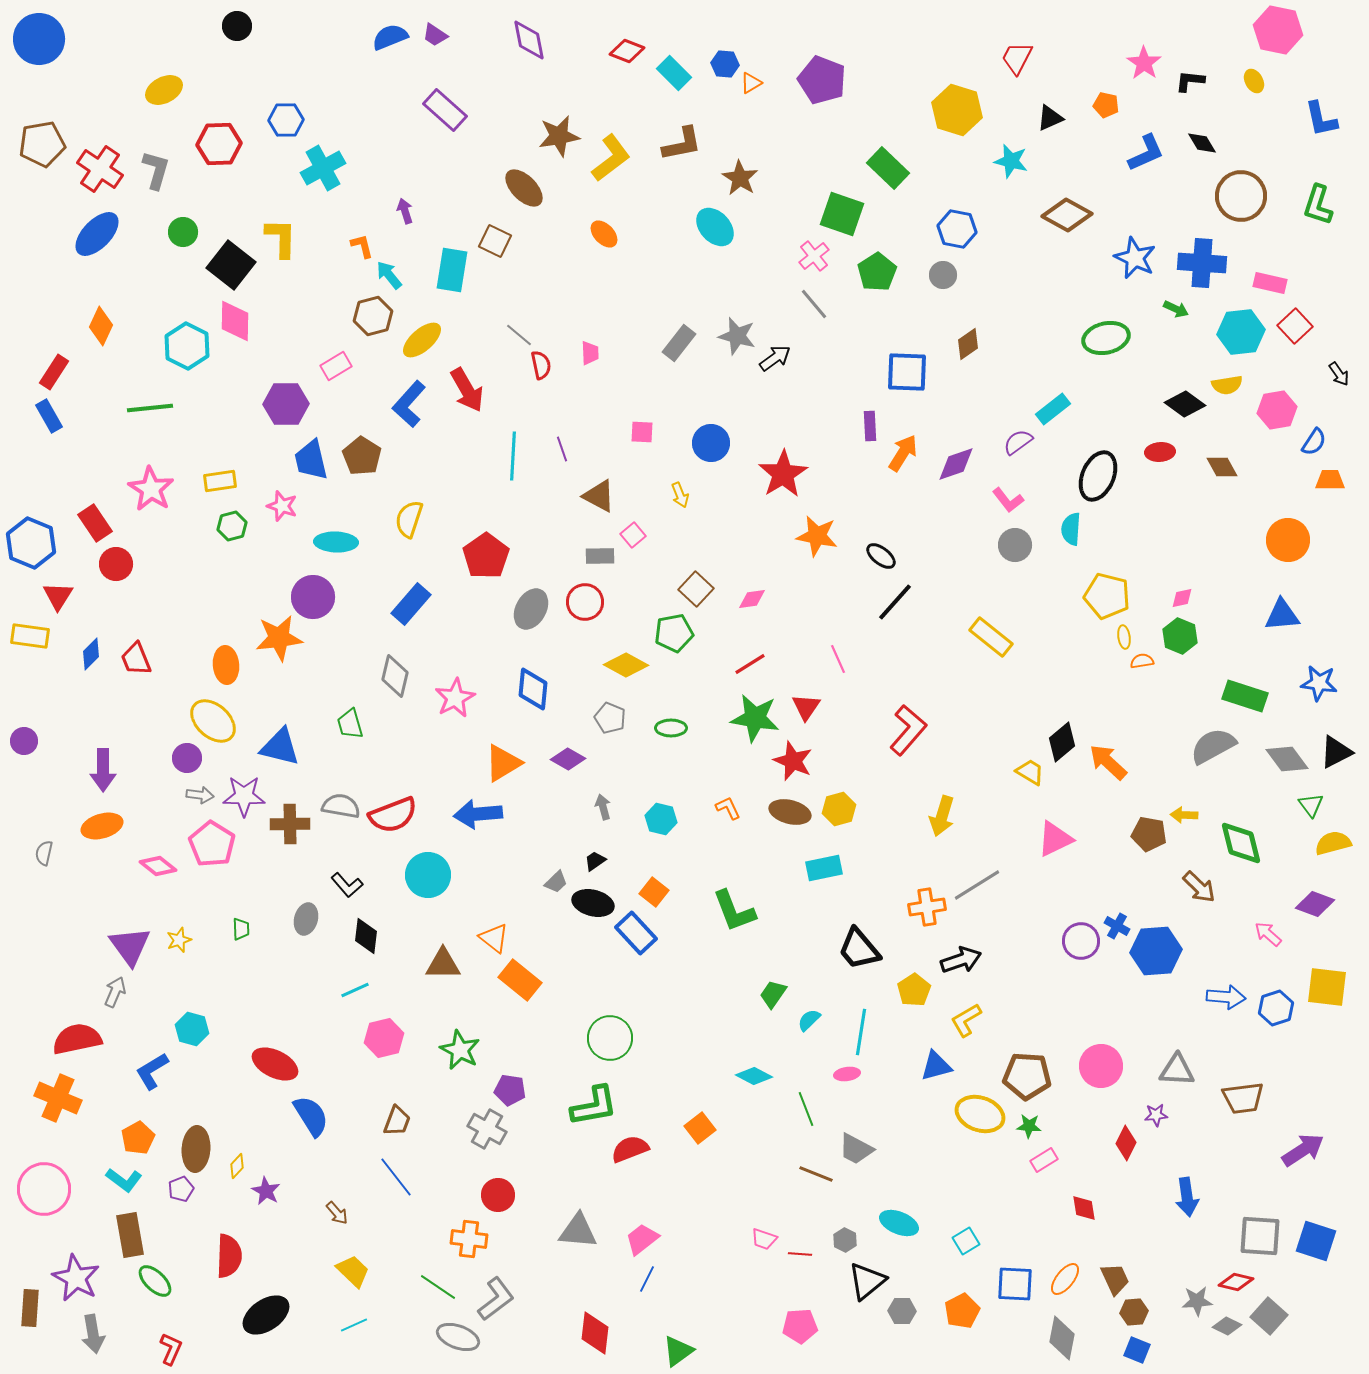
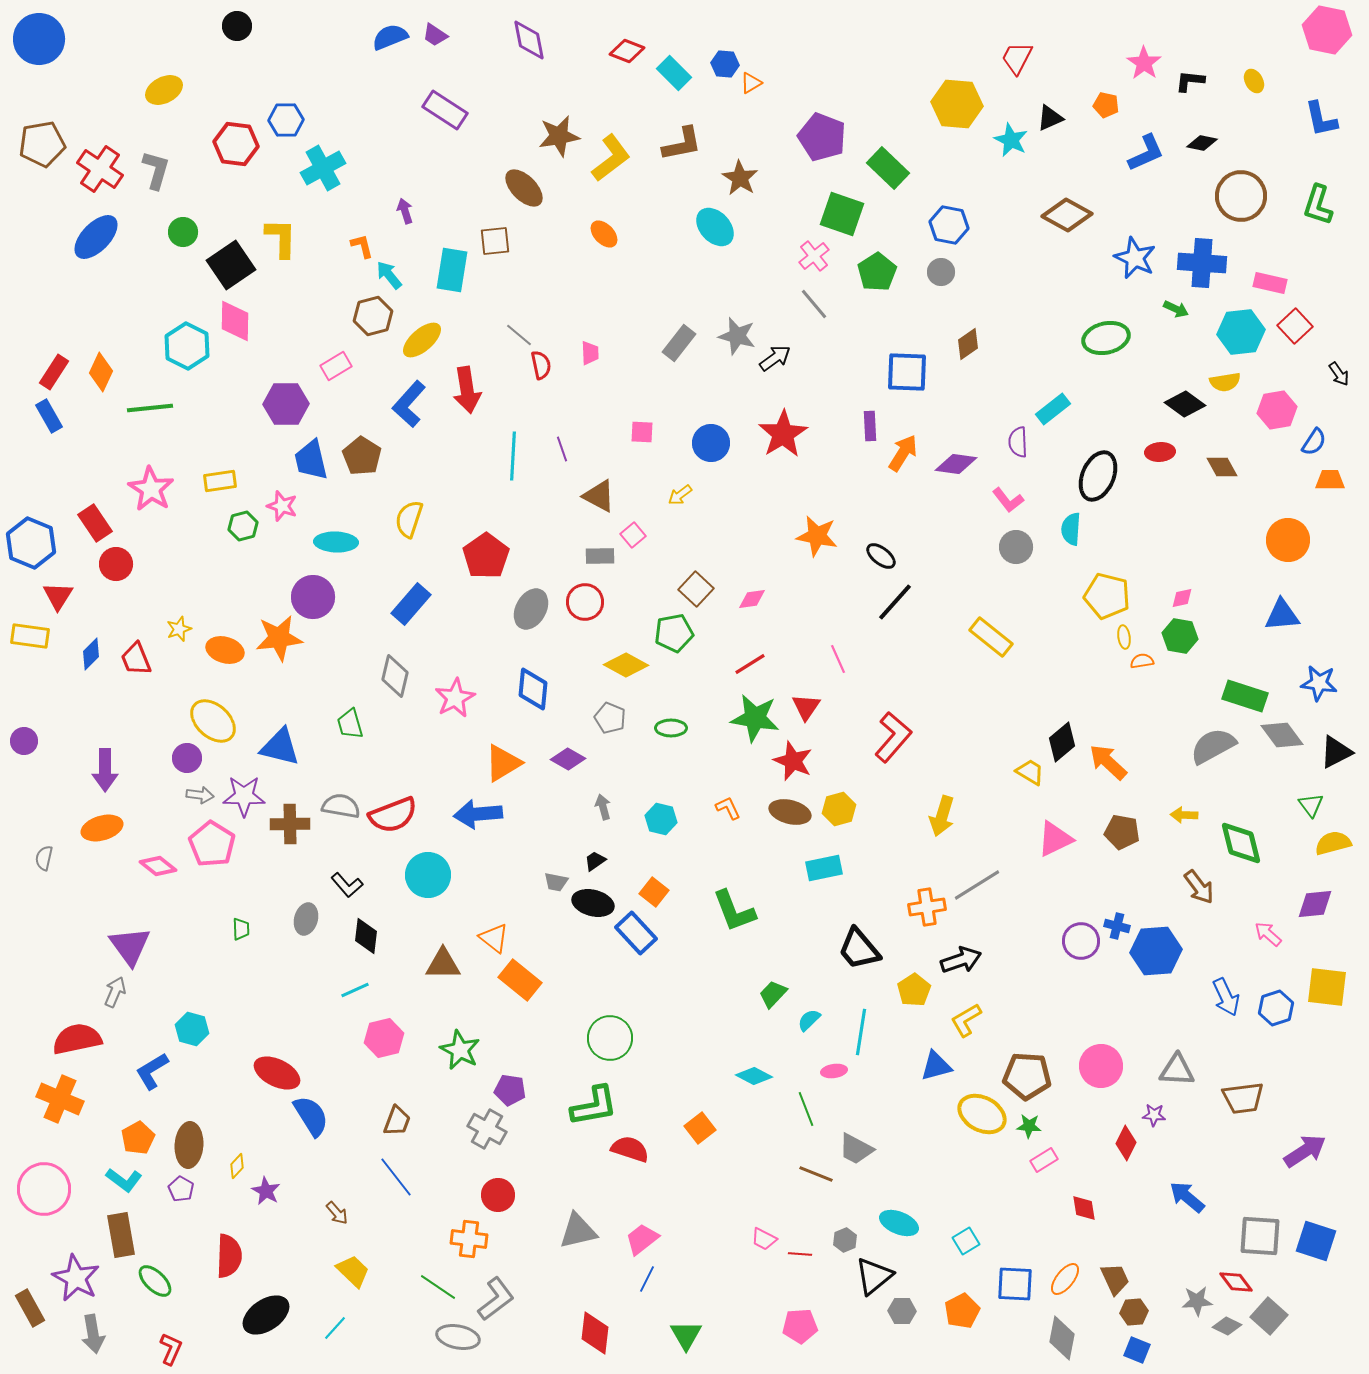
pink hexagon at (1278, 30): moved 49 px right
purple pentagon at (822, 80): moved 57 px down
purple rectangle at (445, 110): rotated 9 degrees counterclockwise
yellow hexagon at (957, 110): moved 6 px up; rotated 12 degrees counterclockwise
black diamond at (1202, 143): rotated 48 degrees counterclockwise
red hexagon at (219, 144): moved 17 px right; rotated 9 degrees clockwise
cyan star at (1011, 161): moved 21 px up; rotated 12 degrees clockwise
blue hexagon at (957, 229): moved 8 px left, 4 px up
blue ellipse at (97, 234): moved 1 px left, 3 px down
brown square at (495, 241): rotated 32 degrees counterclockwise
black square at (231, 265): rotated 18 degrees clockwise
gray circle at (943, 275): moved 2 px left, 3 px up
orange diamond at (101, 326): moved 46 px down
yellow semicircle at (1227, 385): moved 2 px left, 3 px up
red arrow at (467, 390): rotated 21 degrees clockwise
purple semicircle at (1018, 442): rotated 56 degrees counterclockwise
purple diamond at (956, 464): rotated 27 degrees clockwise
red star at (783, 474): moved 40 px up
yellow arrow at (680, 495): rotated 75 degrees clockwise
green hexagon at (232, 526): moved 11 px right
gray circle at (1015, 545): moved 1 px right, 2 px down
green hexagon at (1180, 636): rotated 12 degrees counterclockwise
orange ellipse at (226, 665): moved 1 px left, 15 px up; rotated 69 degrees counterclockwise
red L-shape at (908, 730): moved 15 px left, 7 px down
gray diamond at (1287, 759): moved 5 px left, 24 px up
purple arrow at (103, 770): moved 2 px right
orange ellipse at (102, 826): moved 2 px down
brown pentagon at (1149, 834): moved 27 px left, 2 px up
gray semicircle at (44, 853): moved 5 px down
gray trapezoid at (556, 882): rotated 55 degrees clockwise
brown arrow at (1199, 887): rotated 9 degrees clockwise
purple diamond at (1315, 904): rotated 27 degrees counterclockwise
blue cross at (1117, 926): rotated 15 degrees counterclockwise
yellow star at (179, 940): moved 311 px up
green trapezoid at (773, 994): rotated 8 degrees clockwise
blue arrow at (1226, 997): rotated 60 degrees clockwise
red ellipse at (275, 1064): moved 2 px right, 9 px down
pink ellipse at (847, 1074): moved 13 px left, 3 px up
orange cross at (58, 1098): moved 2 px right, 1 px down
yellow ellipse at (980, 1114): moved 2 px right; rotated 9 degrees clockwise
purple star at (1156, 1115): moved 2 px left; rotated 10 degrees clockwise
brown ellipse at (196, 1149): moved 7 px left, 4 px up
red semicircle at (630, 1149): rotated 39 degrees clockwise
purple arrow at (1303, 1150): moved 2 px right, 1 px down
purple pentagon at (181, 1189): rotated 20 degrees counterclockwise
blue arrow at (1187, 1197): rotated 138 degrees clockwise
gray triangle at (578, 1231): rotated 18 degrees counterclockwise
brown rectangle at (130, 1235): moved 9 px left
pink trapezoid at (764, 1239): rotated 8 degrees clockwise
gray hexagon at (845, 1240): rotated 10 degrees clockwise
black triangle at (867, 1281): moved 7 px right, 5 px up
red diamond at (1236, 1282): rotated 40 degrees clockwise
brown rectangle at (30, 1308): rotated 33 degrees counterclockwise
cyan line at (354, 1325): moved 19 px left, 3 px down; rotated 24 degrees counterclockwise
gray ellipse at (458, 1337): rotated 9 degrees counterclockwise
green triangle at (678, 1351): moved 8 px right, 16 px up; rotated 24 degrees counterclockwise
